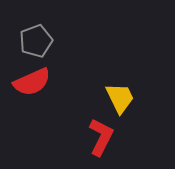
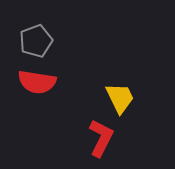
red semicircle: moved 5 px right; rotated 33 degrees clockwise
red L-shape: moved 1 px down
